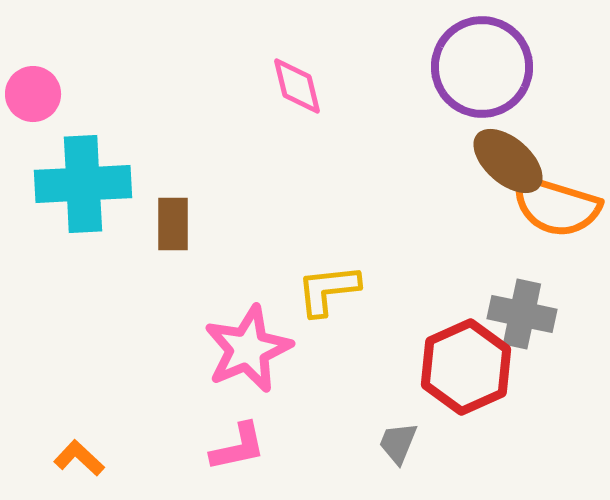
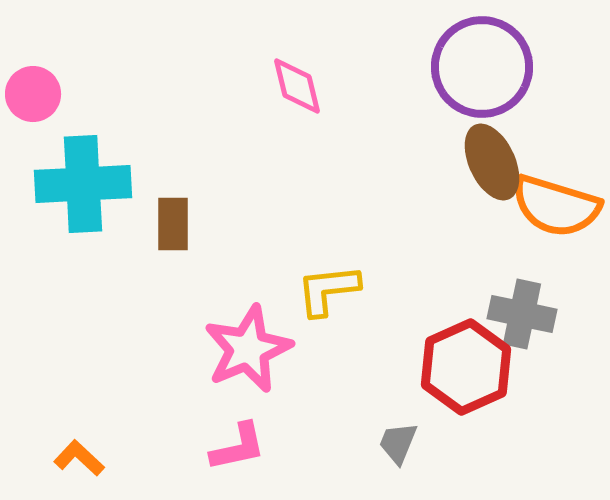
brown ellipse: moved 16 px left, 1 px down; rotated 24 degrees clockwise
